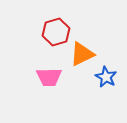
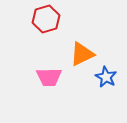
red hexagon: moved 10 px left, 13 px up
